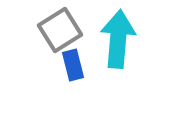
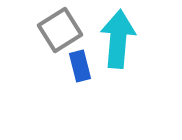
blue rectangle: moved 7 px right, 1 px down
